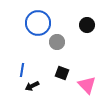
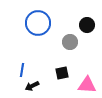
gray circle: moved 13 px right
black square: rotated 32 degrees counterclockwise
pink triangle: rotated 42 degrees counterclockwise
